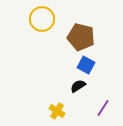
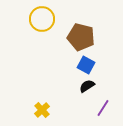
black semicircle: moved 9 px right
yellow cross: moved 15 px left, 1 px up; rotated 14 degrees clockwise
